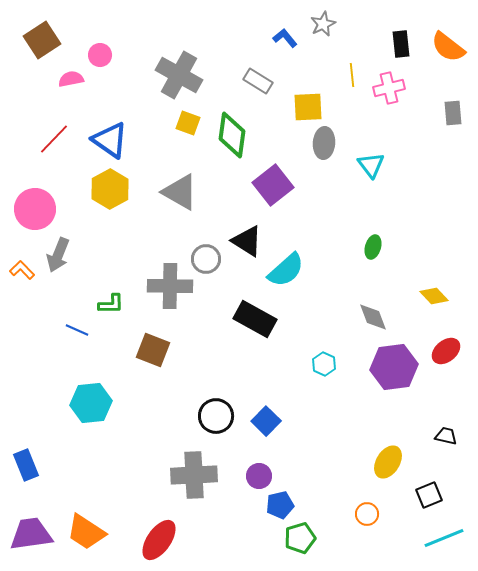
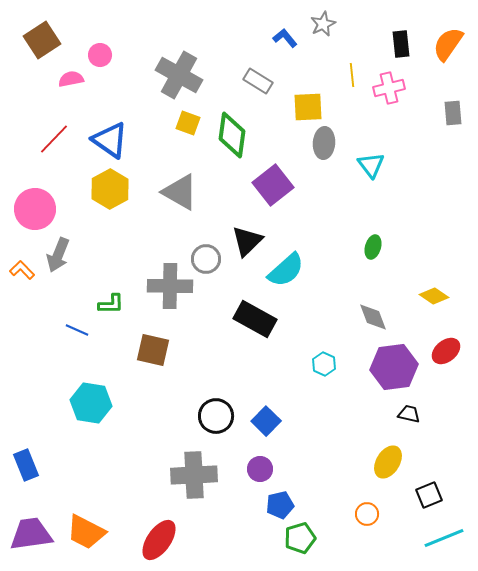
orange semicircle at (448, 47): moved 3 px up; rotated 87 degrees clockwise
black triangle at (247, 241): rotated 44 degrees clockwise
yellow diamond at (434, 296): rotated 12 degrees counterclockwise
brown square at (153, 350): rotated 8 degrees counterclockwise
cyan hexagon at (91, 403): rotated 15 degrees clockwise
black trapezoid at (446, 436): moved 37 px left, 22 px up
purple circle at (259, 476): moved 1 px right, 7 px up
orange trapezoid at (86, 532): rotated 6 degrees counterclockwise
